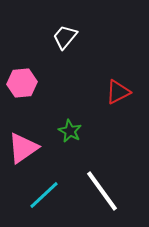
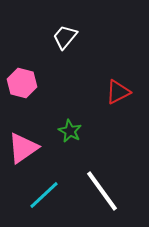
pink hexagon: rotated 20 degrees clockwise
